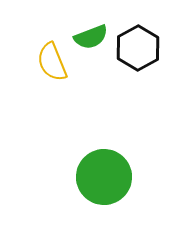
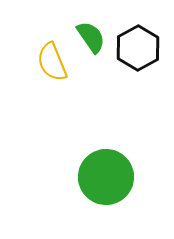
green semicircle: rotated 104 degrees counterclockwise
green circle: moved 2 px right
